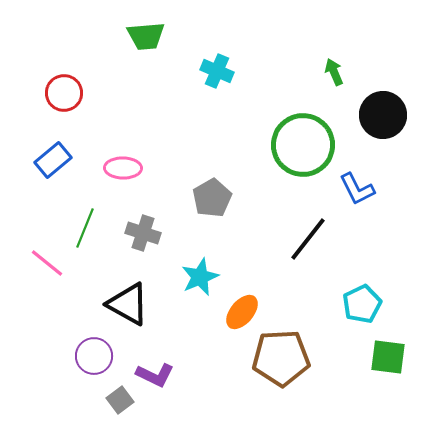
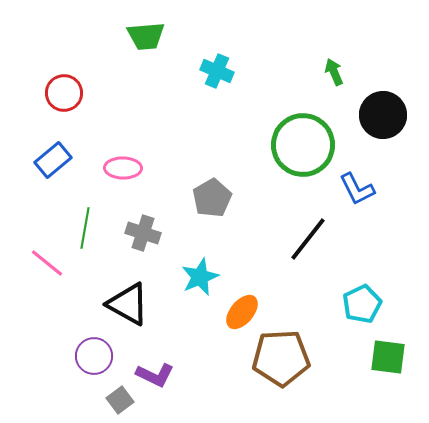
green line: rotated 12 degrees counterclockwise
